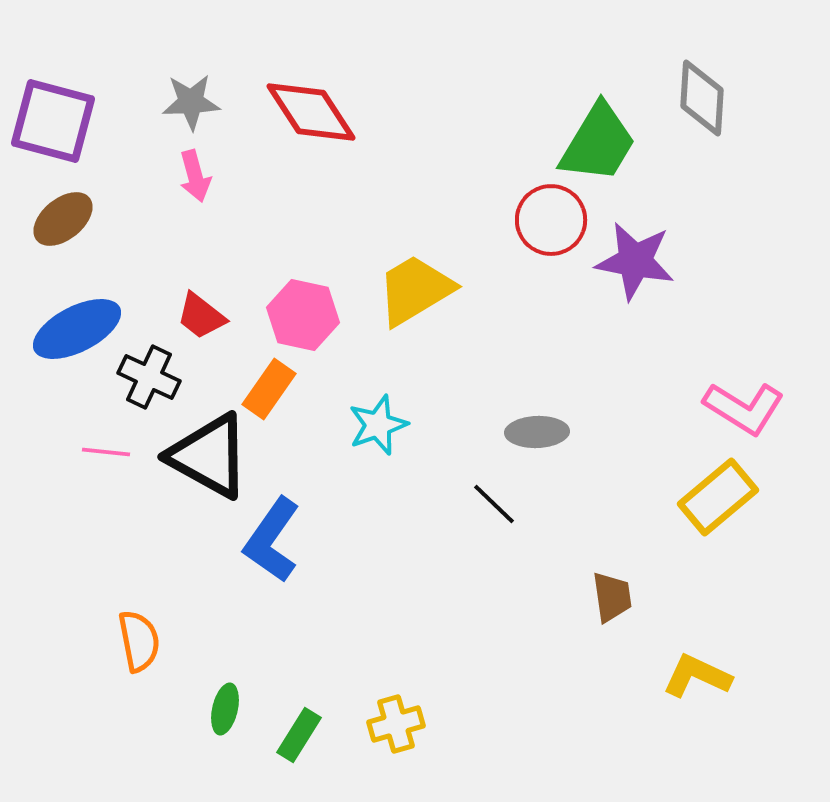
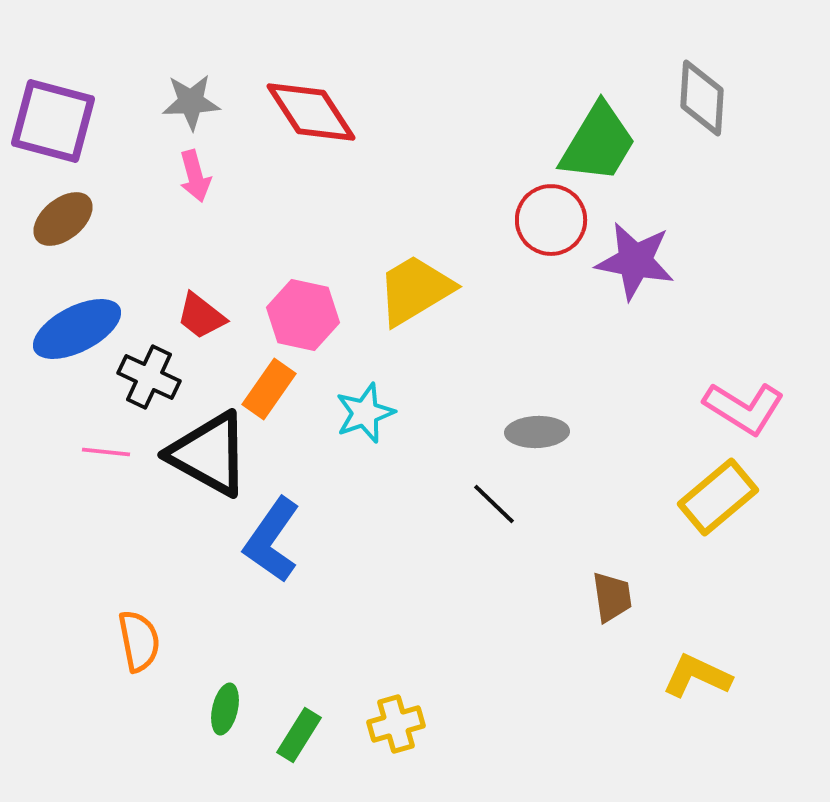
cyan star: moved 13 px left, 12 px up
black triangle: moved 2 px up
